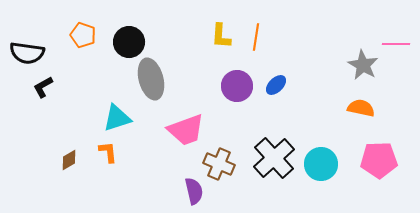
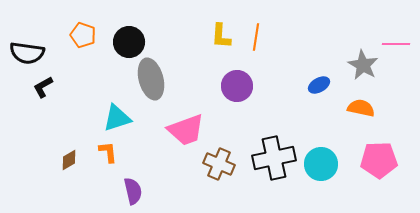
blue ellipse: moved 43 px right; rotated 15 degrees clockwise
black cross: rotated 30 degrees clockwise
purple semicircle: moved 61 px left
